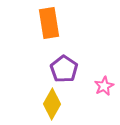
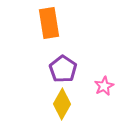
purple pentagon: moved 1 px left
yellow diamond: moved 10 px right
